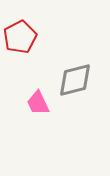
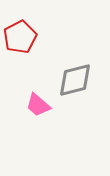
pink trapezoid: moved 2 px down; rotated 24 degrees counterclockwise
